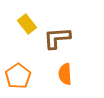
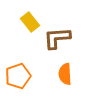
yellow rectangle: moved 3 px right, 2 px up
orange pentagon: rotated 15 degrees clockwise
